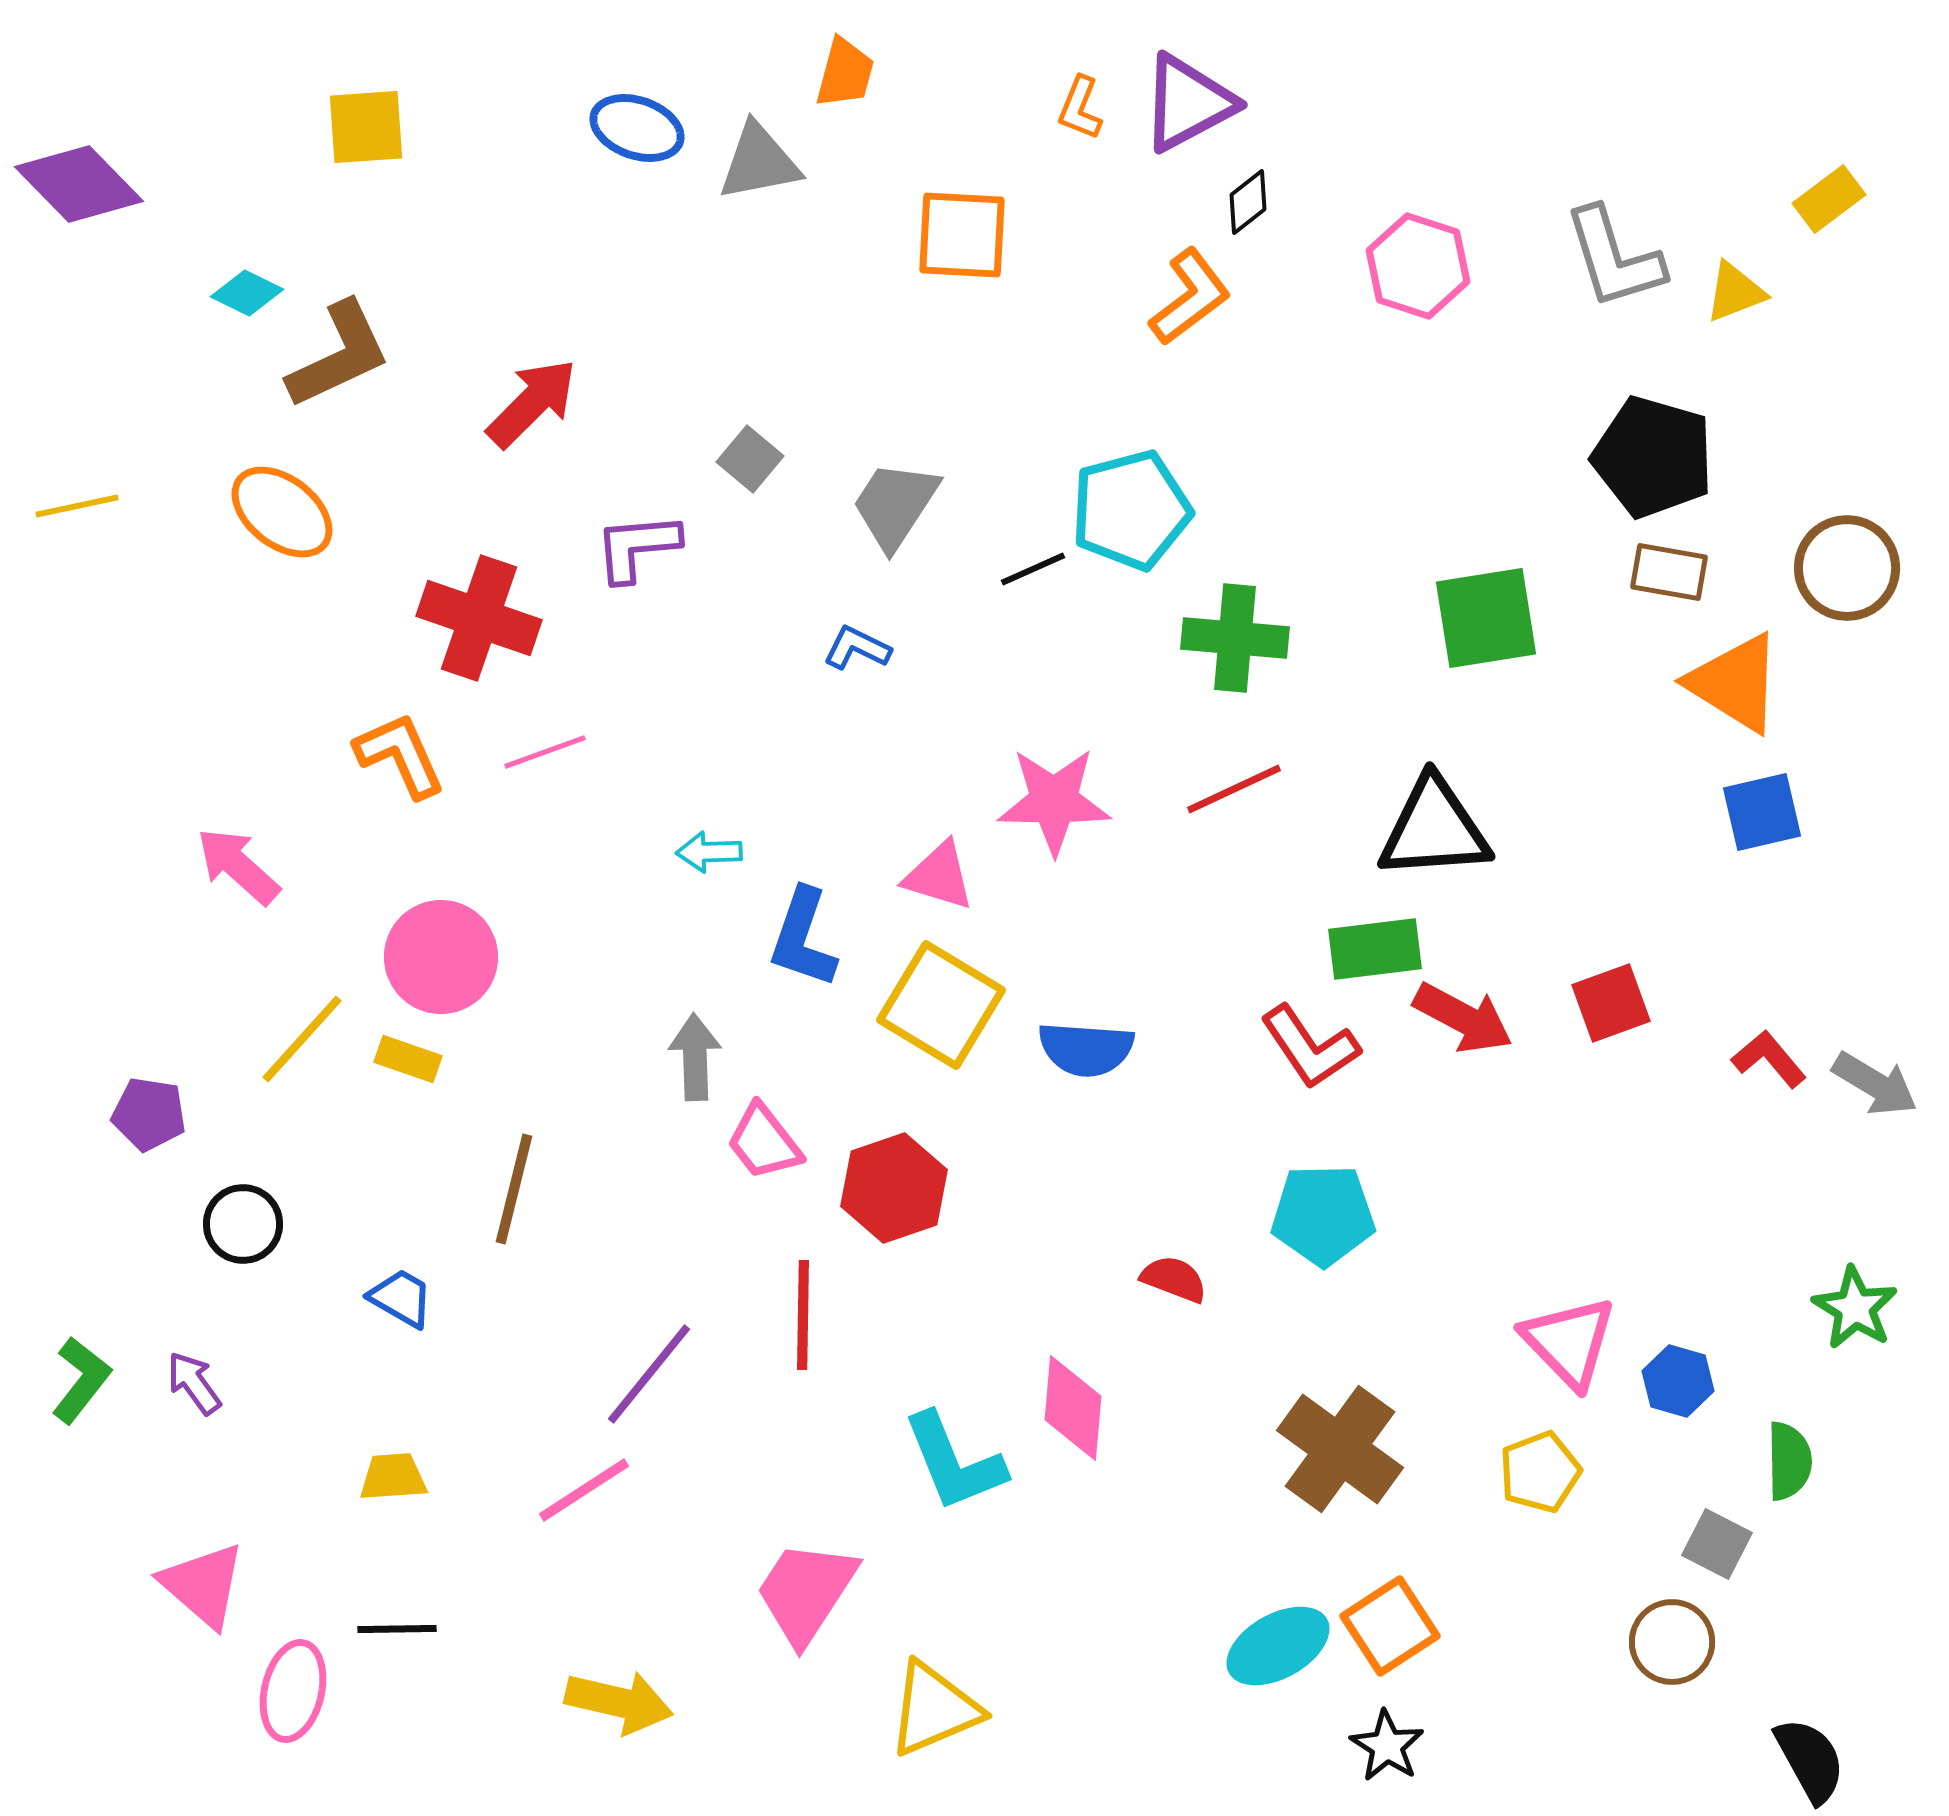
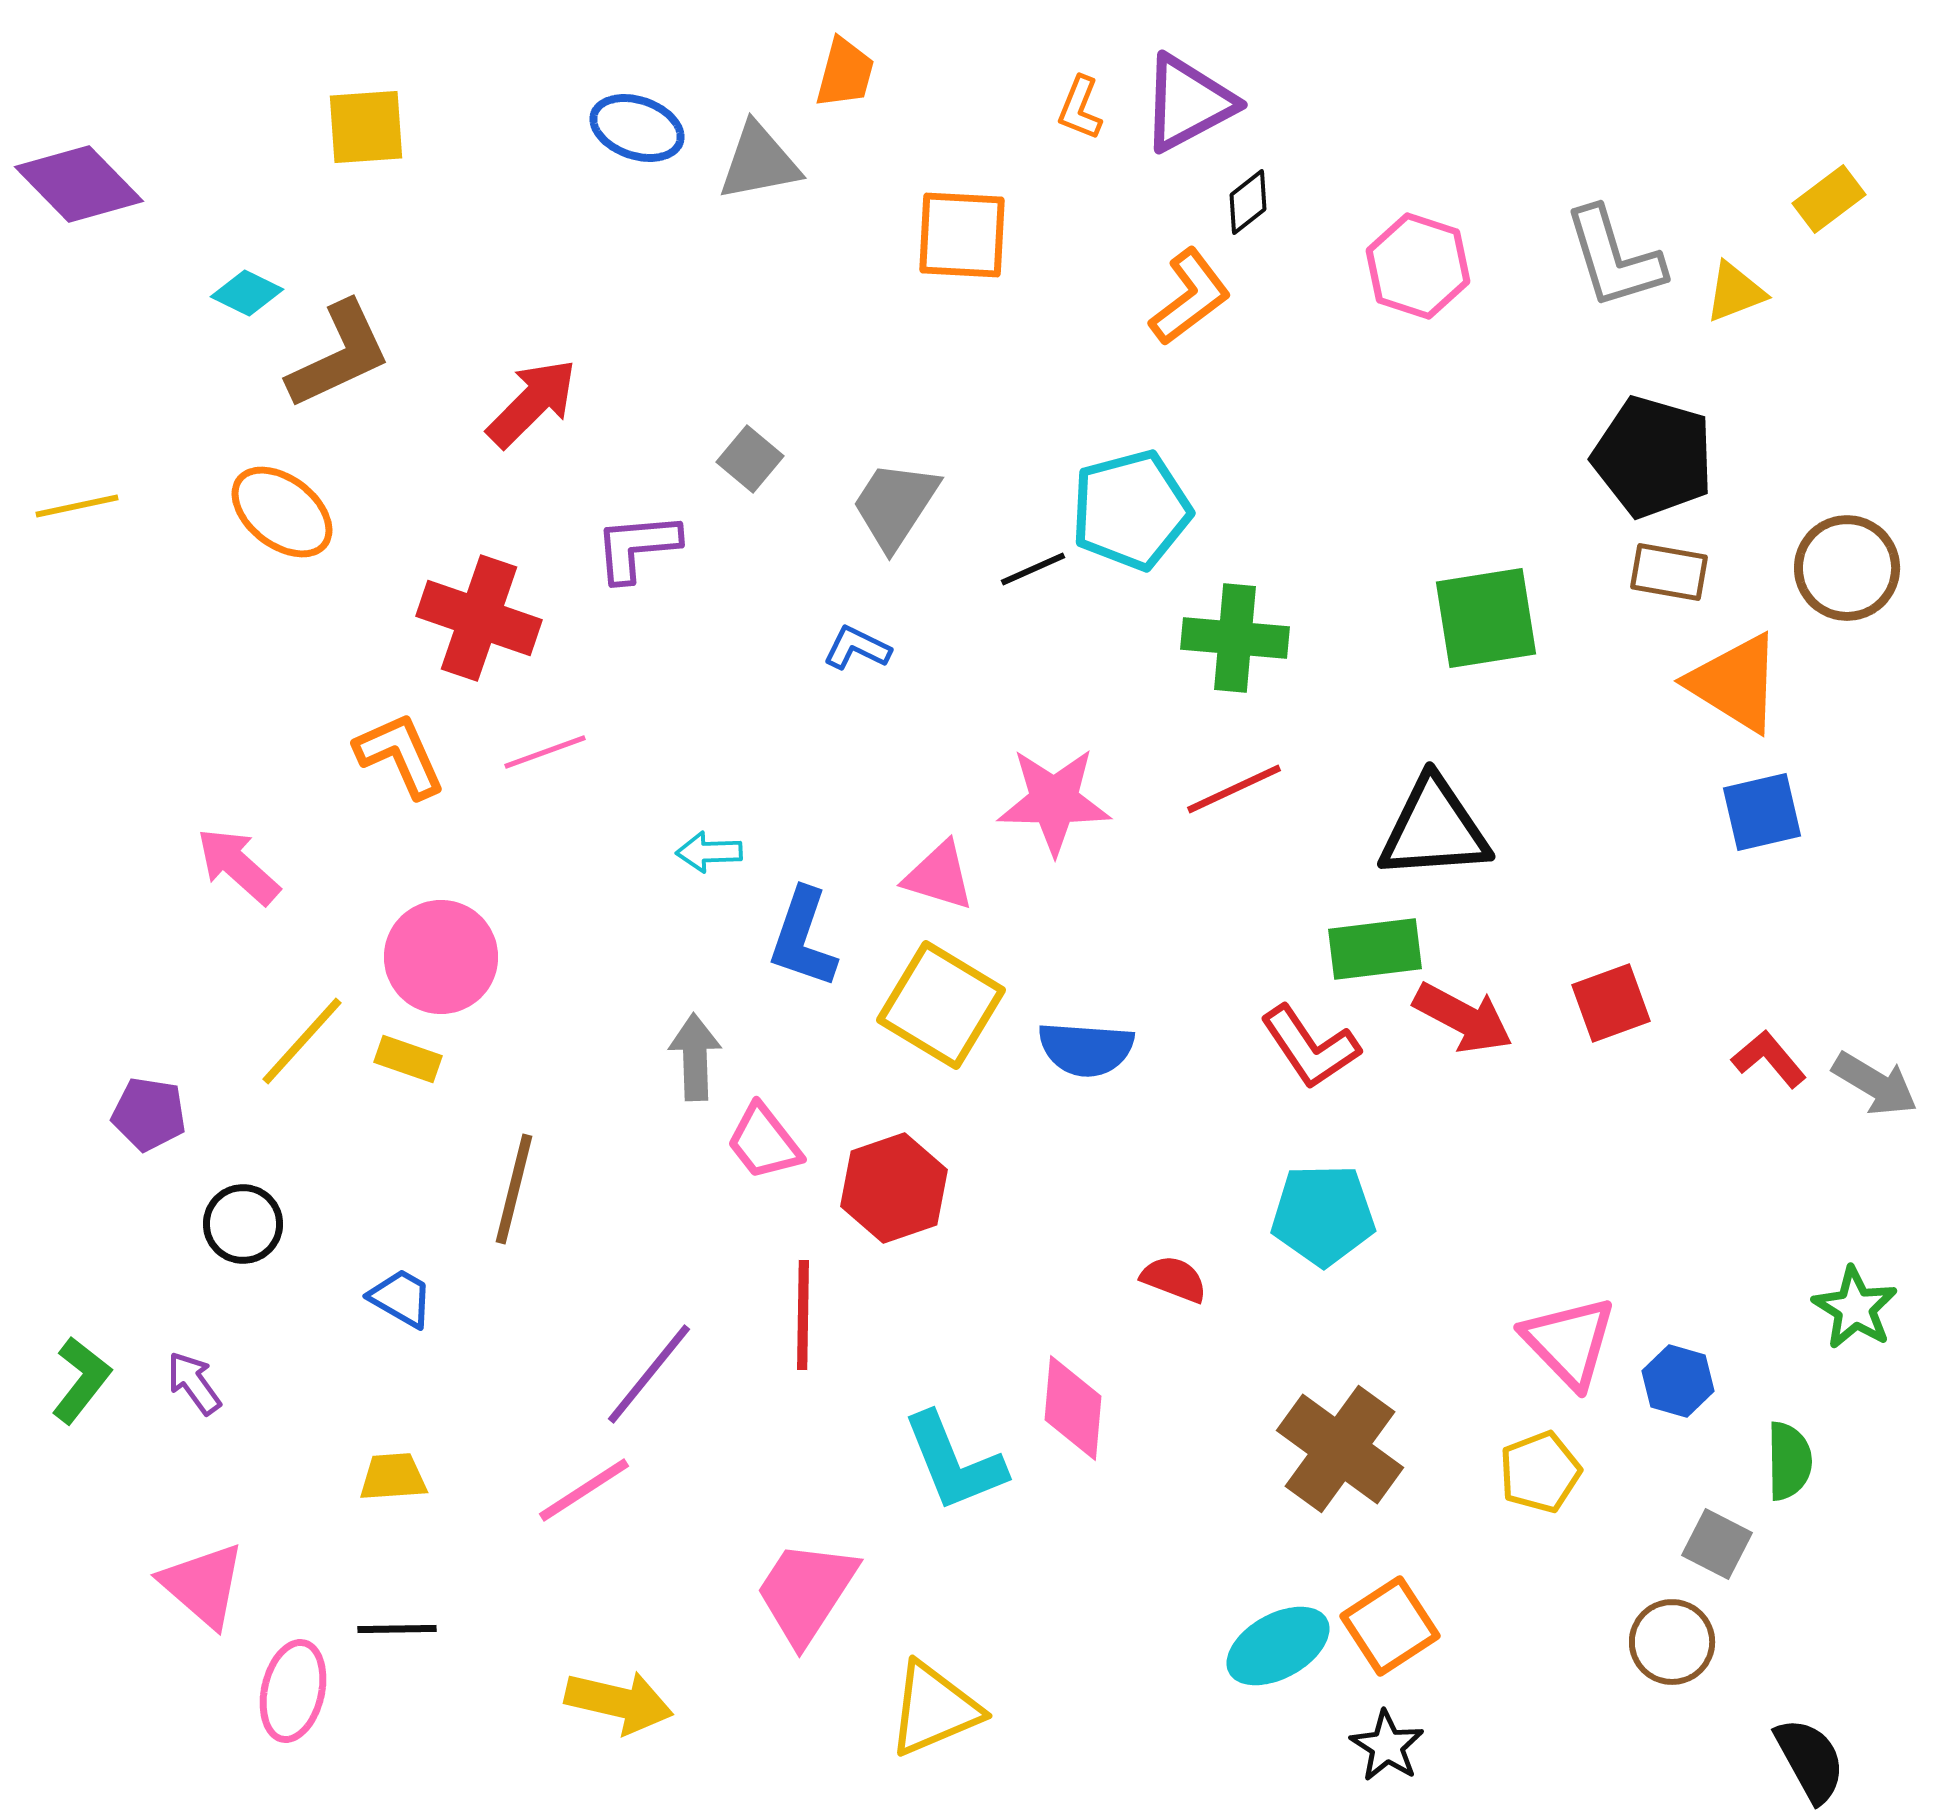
yellow line at (302, 1039): moved 2 px down
